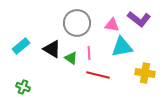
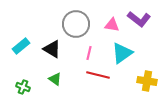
gray circle: moved 1 px left, 1 px down
cyan triangle: moved 6 px down; rotated 25 degrees counterclockwise
pink line: rotated 16 degrees clockwise
green triangle: moved 16 px left, 21 px down
yellow cross: moved 2 px right, 8 px down
